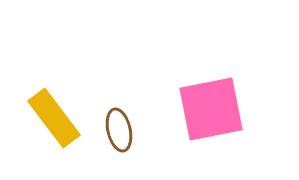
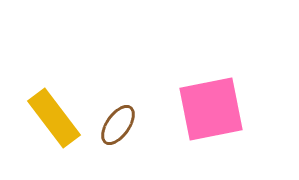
brown ellipse: moved 1 px left, 5 px up; rotated 48 degrees clockwise
